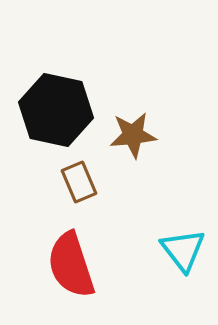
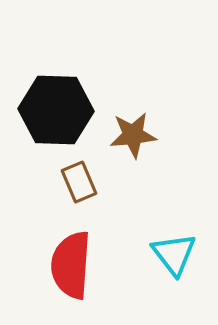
black hexagon: rotated 10 degrees counterclockwise
cyan triangle: moved 9 px left, 4 px down
red semicircle: rotated 22 degrees clockwise
